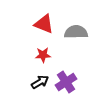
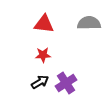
red triangle: rotated 15 degrees counterclockwise
gray semicircle: moved 13 px right, 9 px up
purple cross: moved 1 px down
